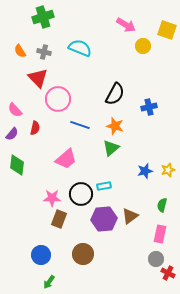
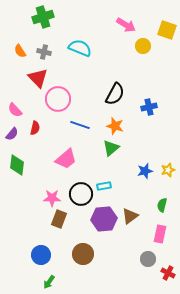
gray circle: moved 8 px left
